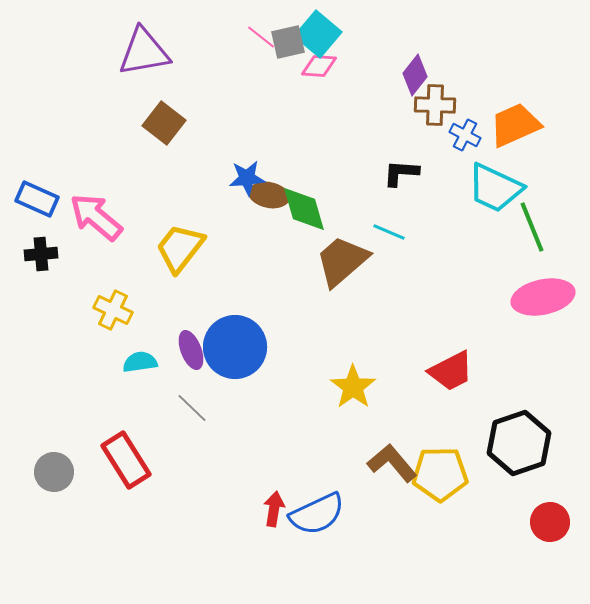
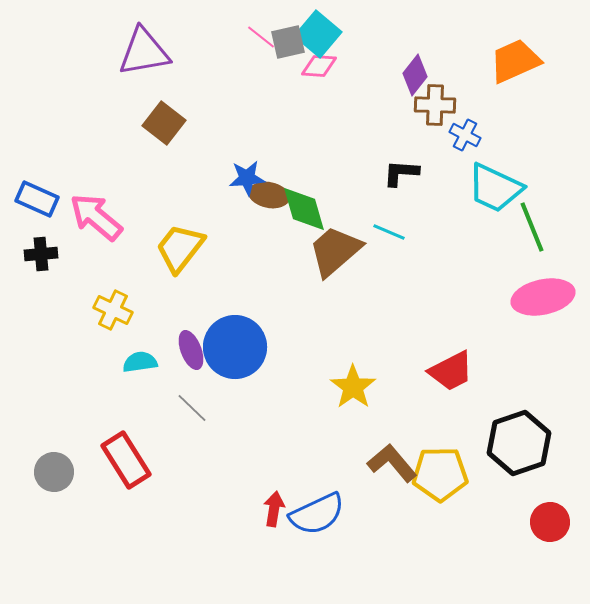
orange trapezoid: moved 64 px up
brown trapezoid: moved 7 px left, 10 px up
